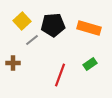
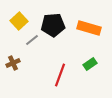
yellow square: moved 3 px left
brown cross: rotated 24 degrees counterclockwise
